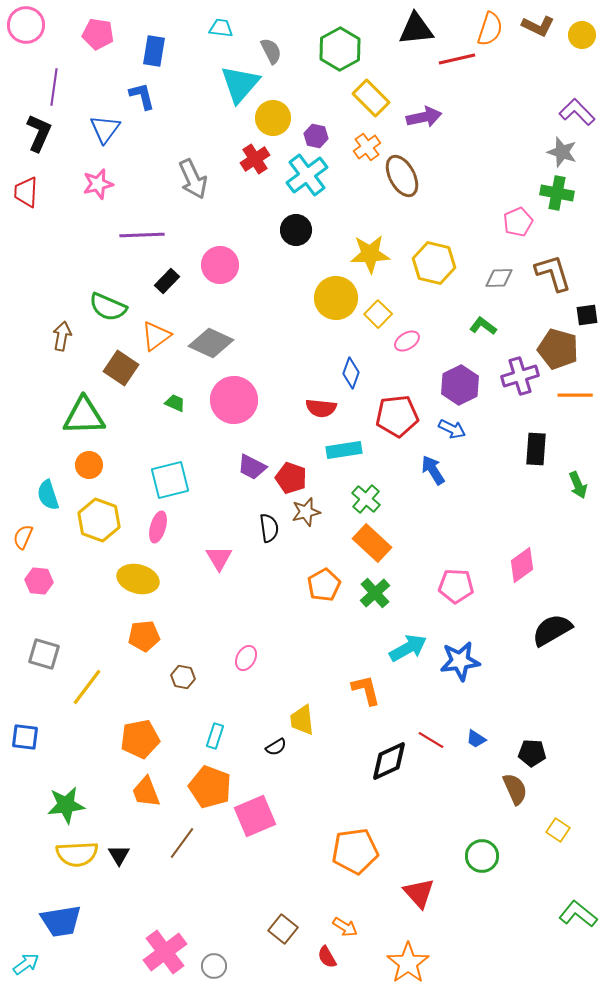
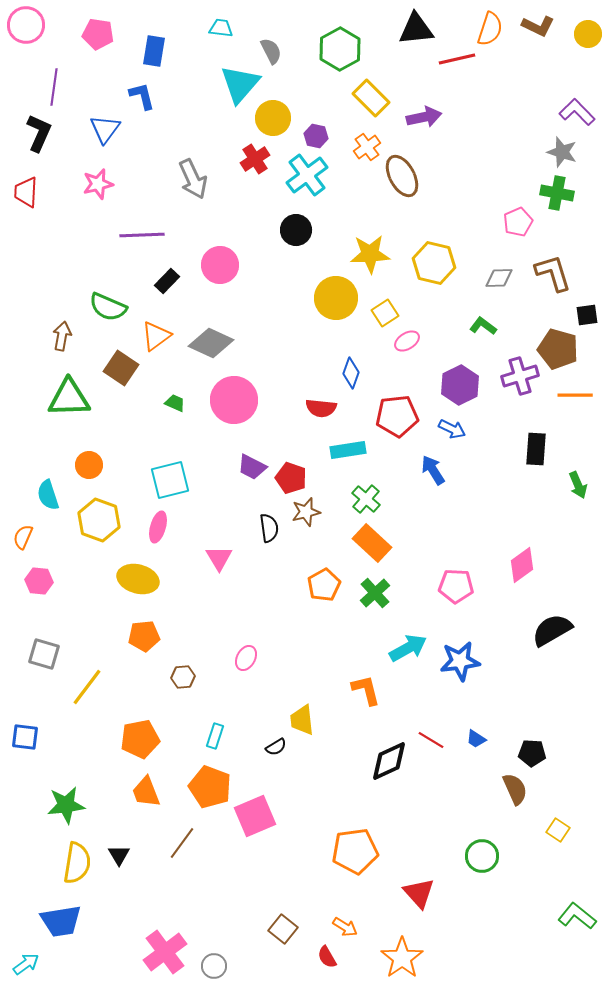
yellow circle at (582, 35): moved 6 px right, 1 px up
yellow square at (378, 314): moved 7 px right, 1 px up; rotated 12 degrees clockwise
green triangle at (84, 416): moved 15 px left, 18 px up
cyan rectangle at (344, 450): moved 4 px right
brown hexagon at (183, 677): rotated 15 degrees counterclockwise
yellow semicircle at (77, 854): moved 9 px down; rotated 78 degrees counterclockwise
green L-shape at (578, 914): moved 1 px left, 2 px down
orange star at (408, 963): moved 6 px left, 5 px up
